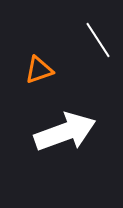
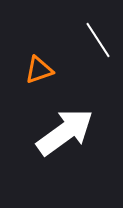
white arrow: rotated 16 degrees counterclockwise
